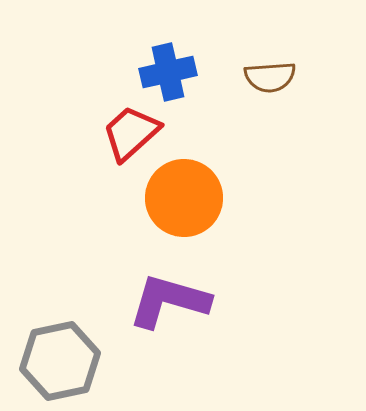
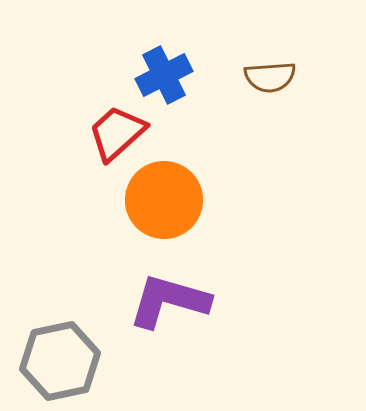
blue cross: moved 4 px left, 3 px down; rotated 14 degrees counterclockwise
red trapezoid: moved 14 px left
orange circle: moved 20 px left, 2 px down
